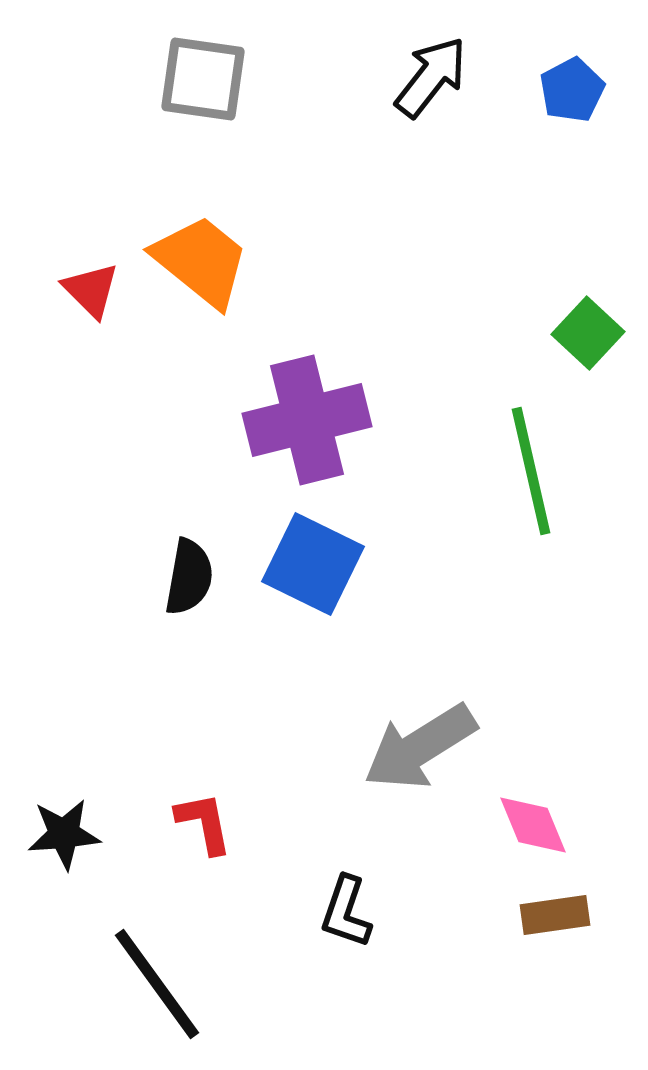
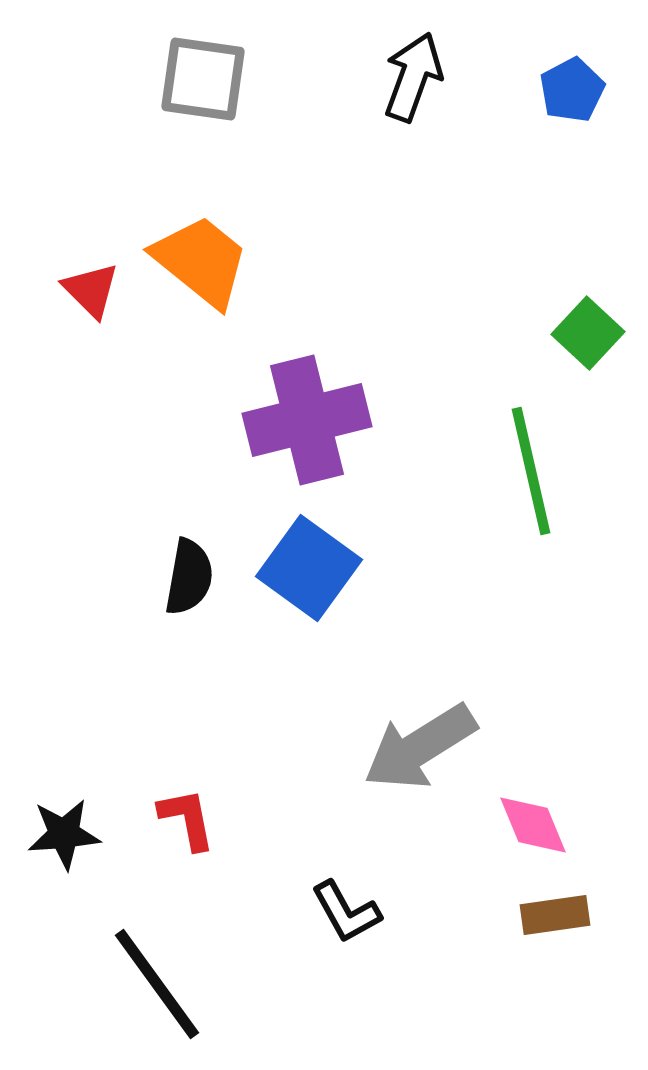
black arrow: moved 18 px left; rotated 18 degrees counterclockwise
blue square: moved 4 px left, 4 px down; rotated 10 degrees clockwise
red L-shape: moved 17 px left, 4 px up
black L-shape: rotated 48 degrees counterclockwise
